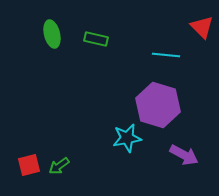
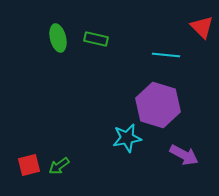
green ellipse: moved 6 px right, 4 px down
